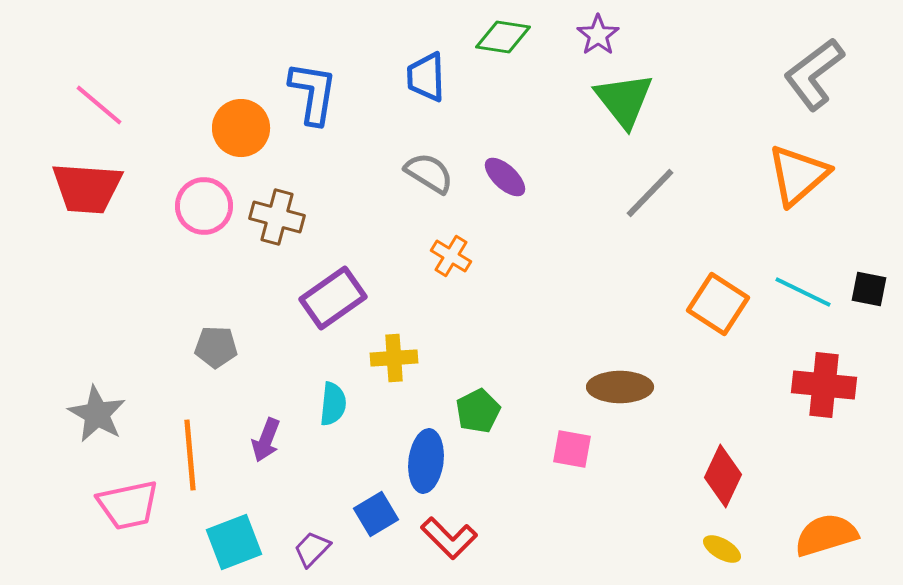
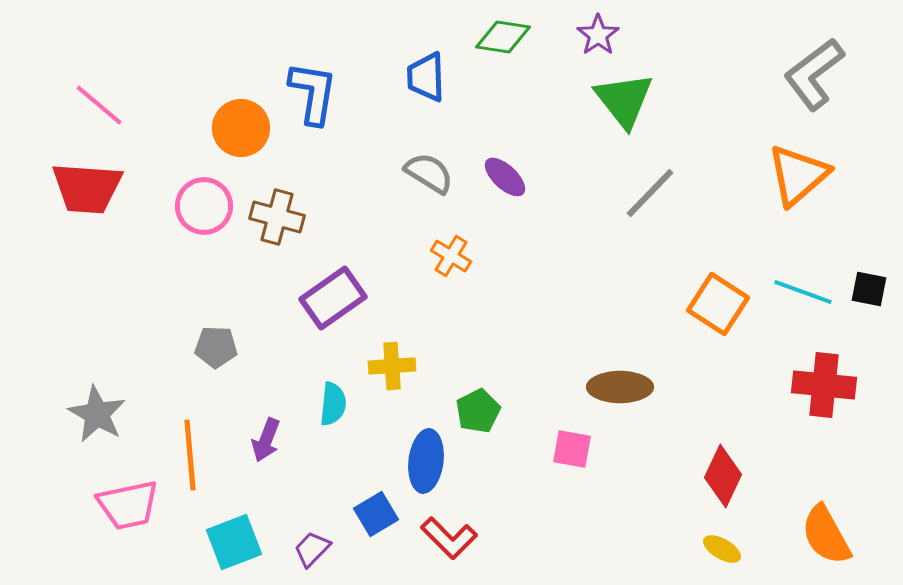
cyan line: rotated 6 degrees counterclockwise
yellow cross: moved 2 px left, 8 px down
orange semicircle: rotated 102 degrees counterclockwise
